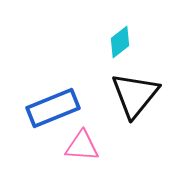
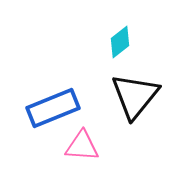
black triangle: moved 1 px down
